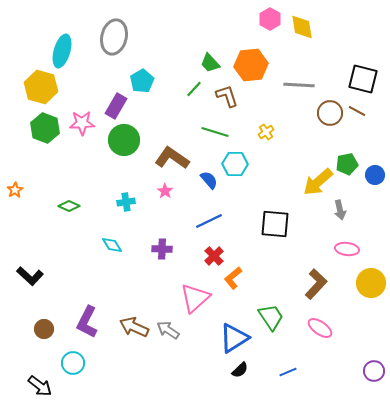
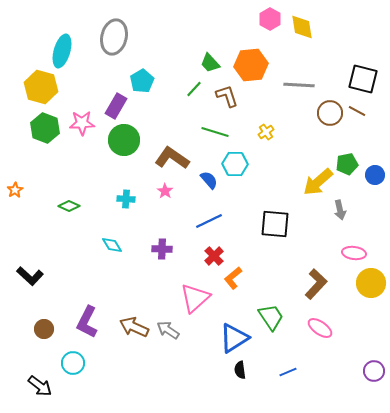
cyan cross at (126, 202): moved 3 px up; rotated 12 degrees clockwise
pink ellipse at (347, 249): moved 7 px right, 4 px down
black semicircle at (240, 370): rotated 126 degrees clockwise
